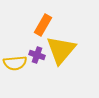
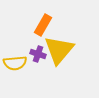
yellow triangle: moved 2 px left
purple cross: moved 1 px right, 1 px up
